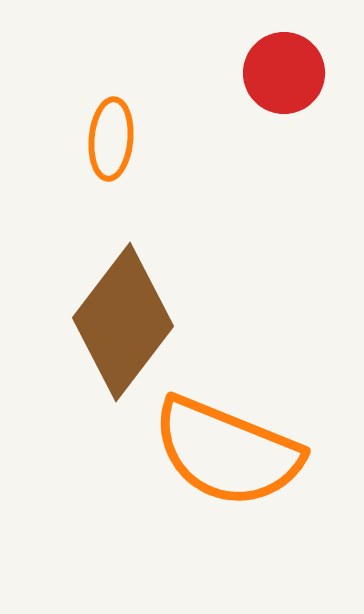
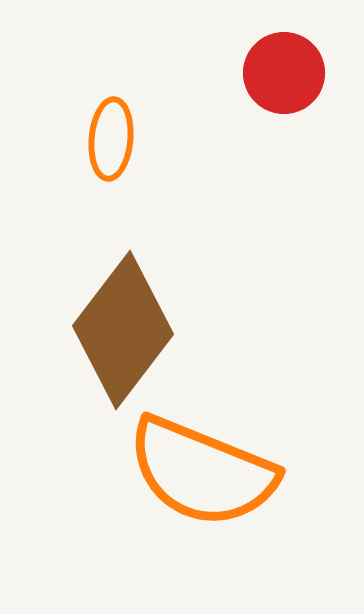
brown diamond: moved 8 px down
orange semicircle: moved 25 px left, 20 px down
